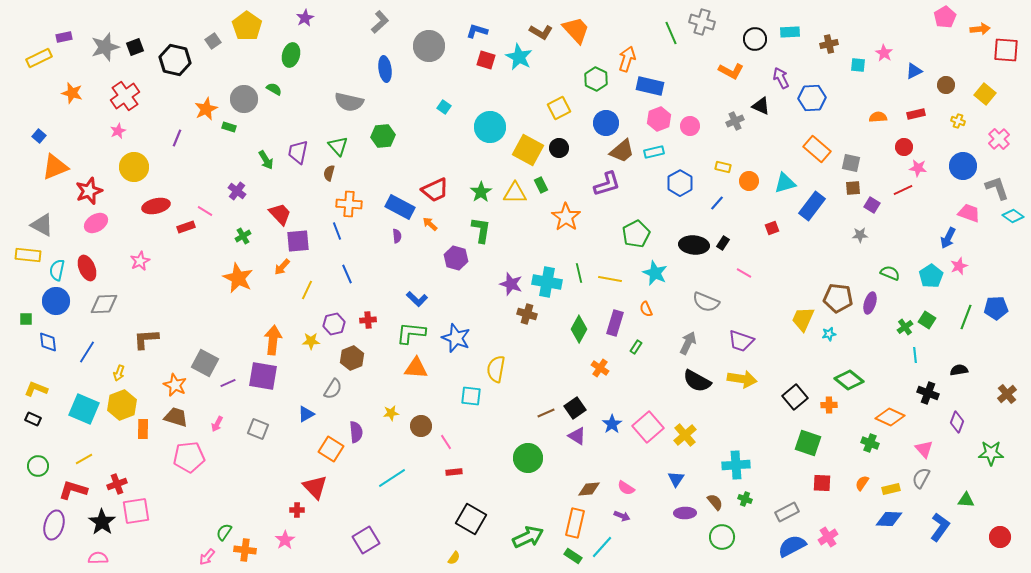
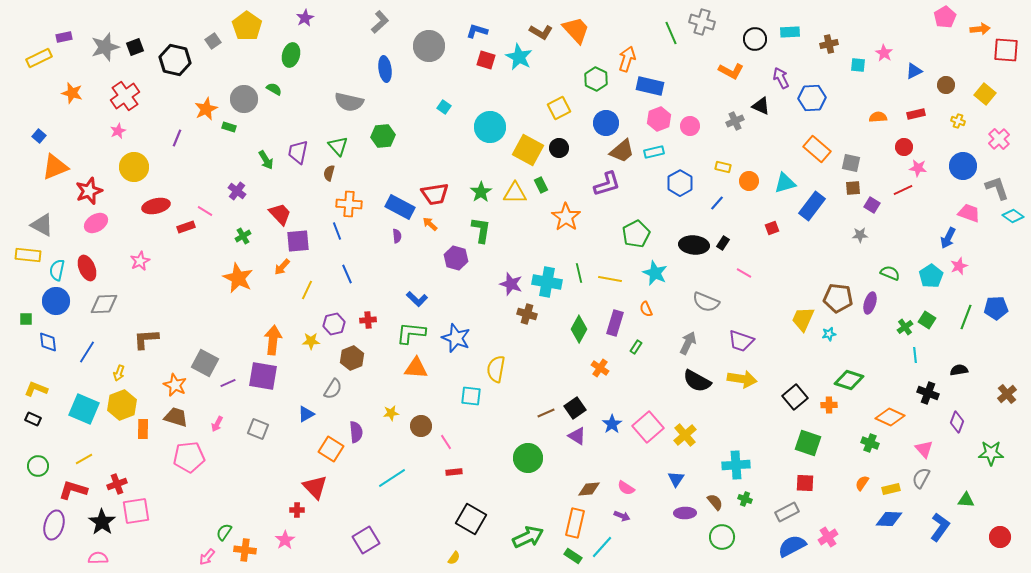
red trapezoid at (435, 190): moved 4 px down; rotated 16 degrees clockwise
green diamond at (849, 380): rotated 20 degrees counterclockwise
red square at (822, 483): moved 17 px left
